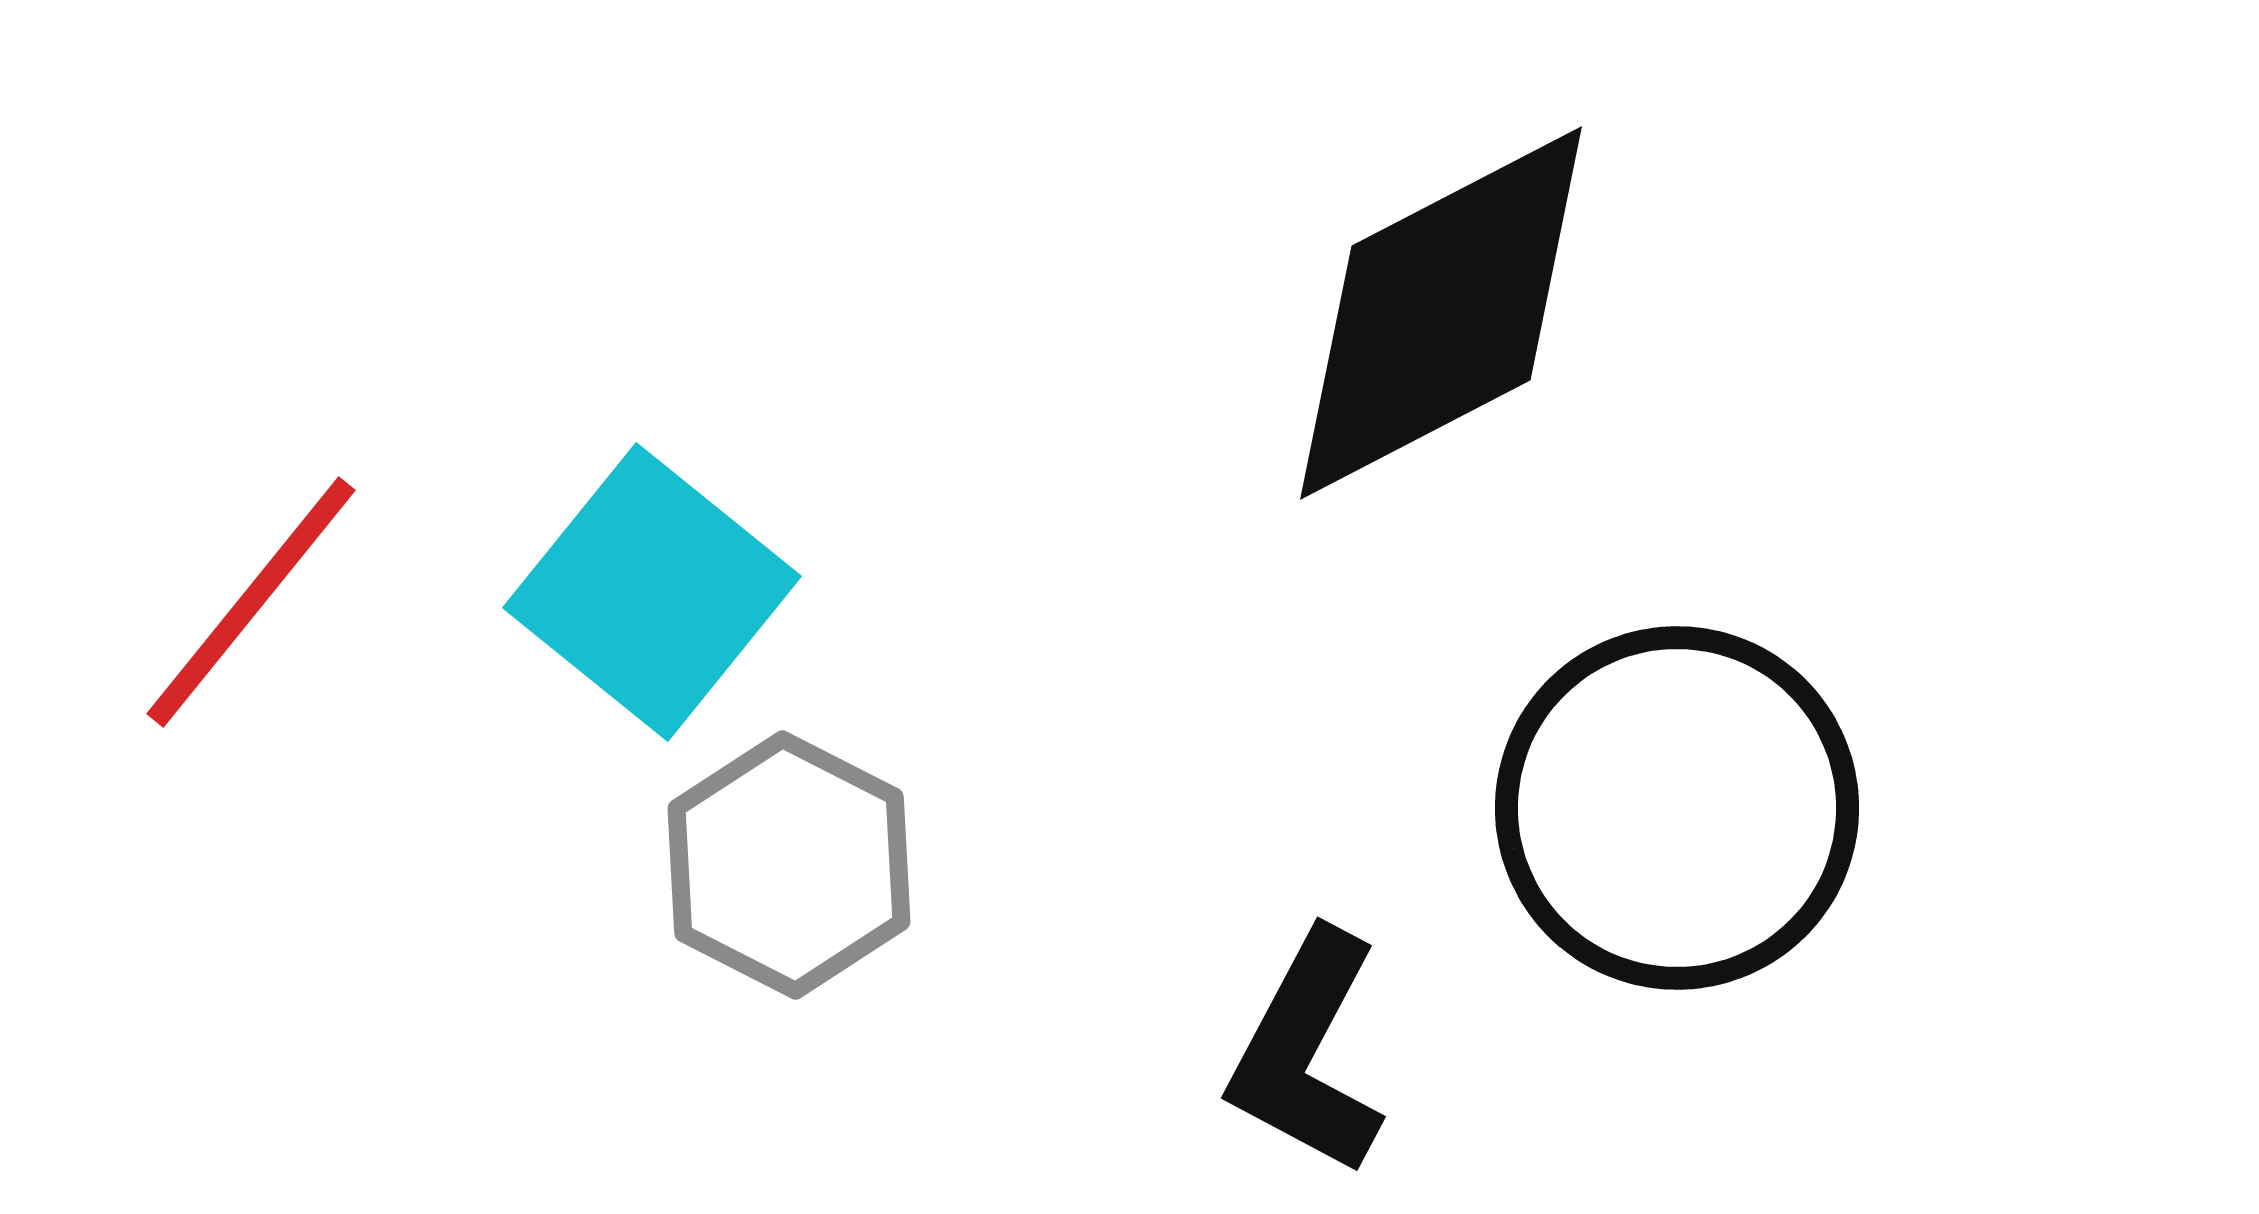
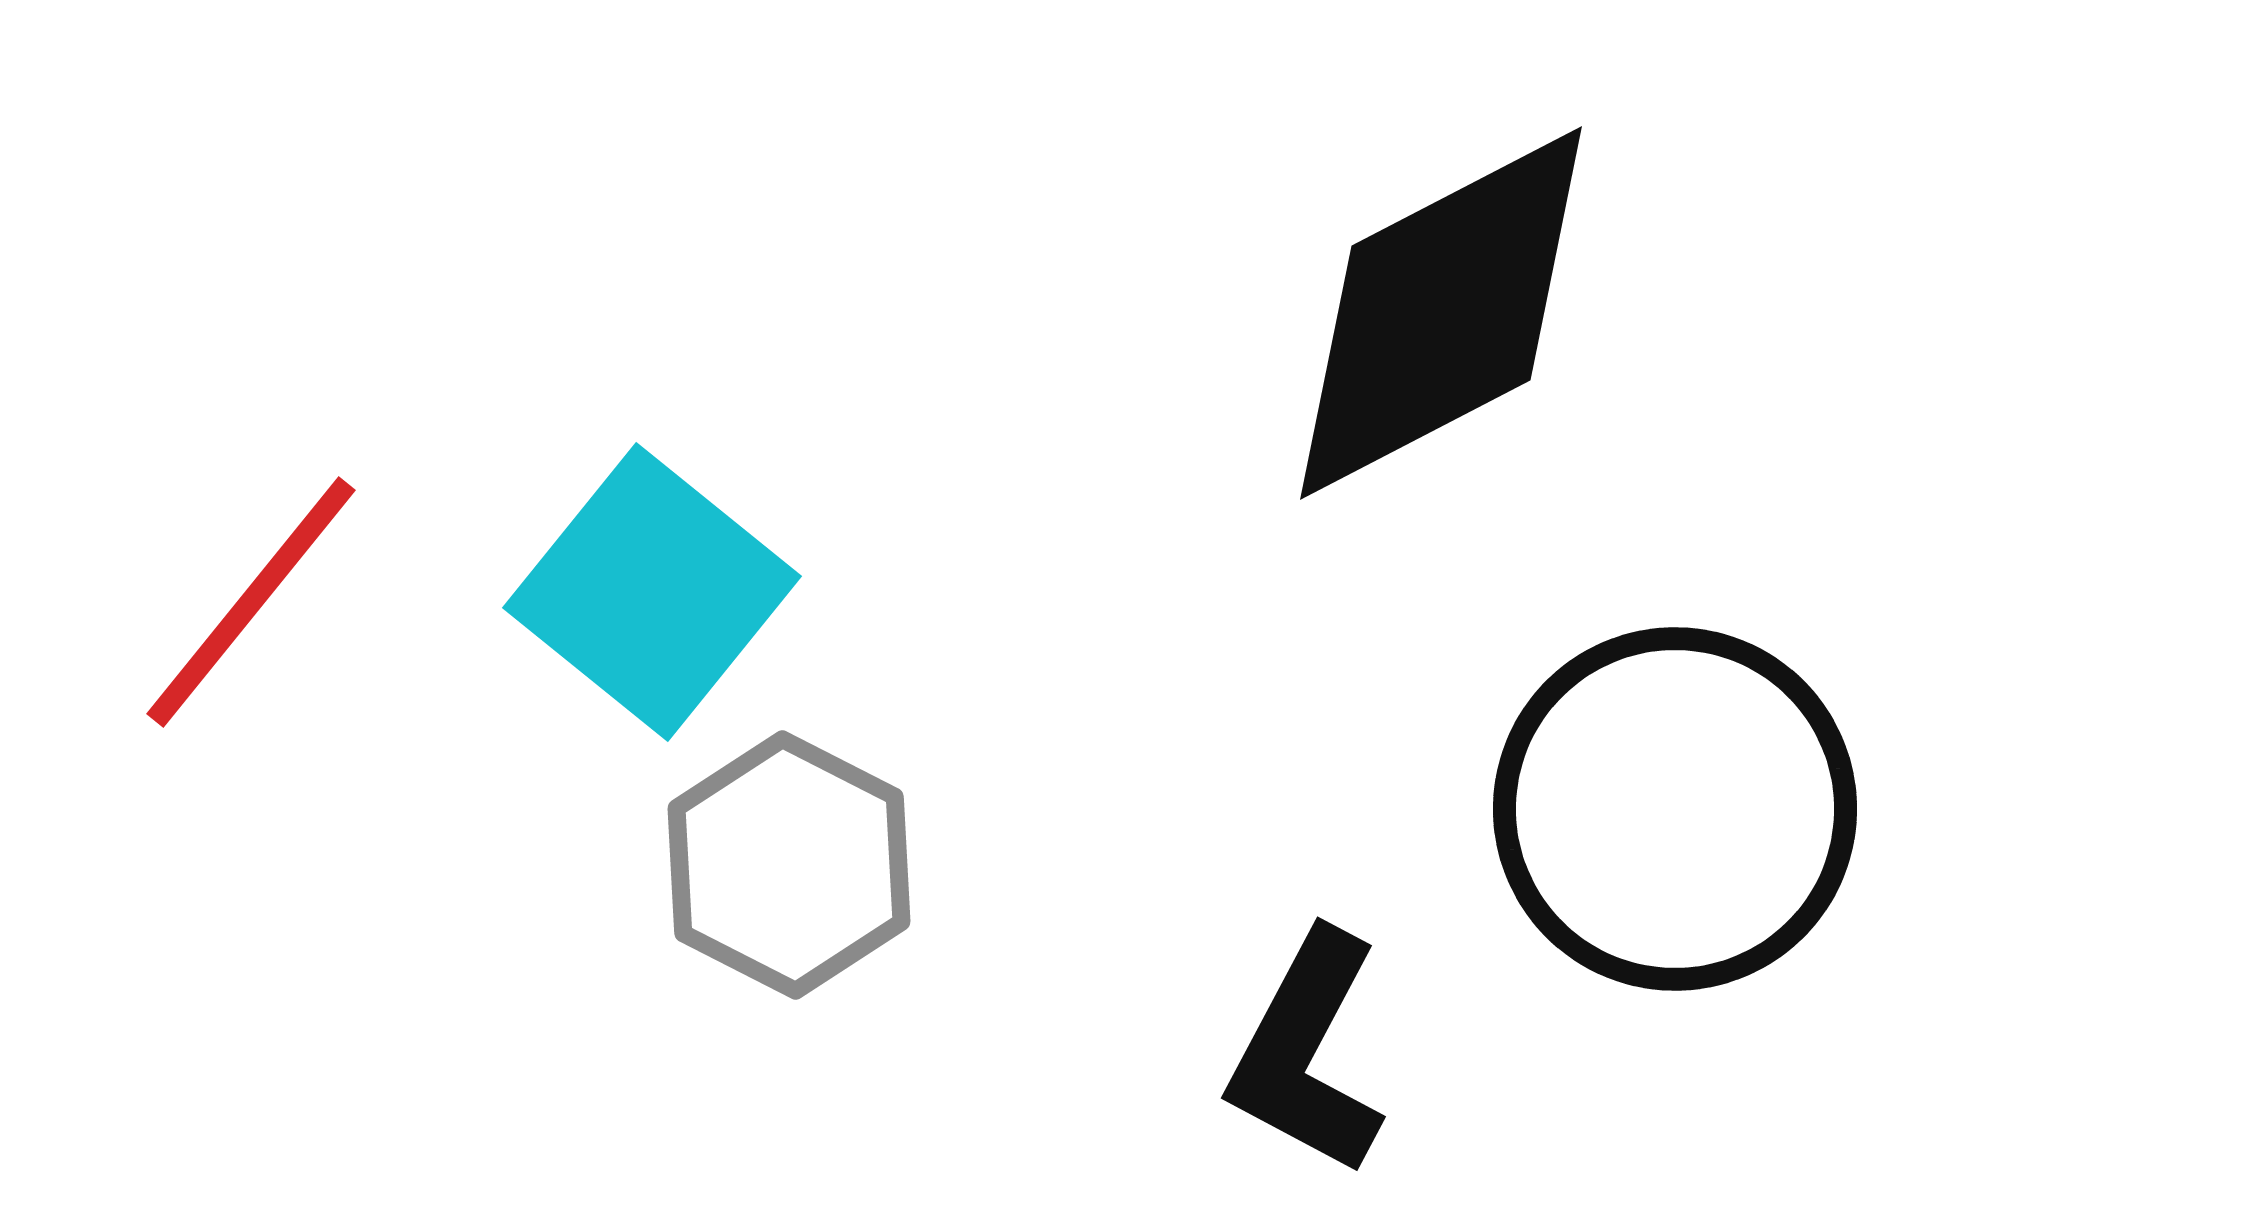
black circle: moved 2 px left, 1 px down
